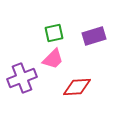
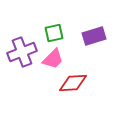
purple cross: moved 26 px up
red diamond: moved 4 px left, 4 px up
